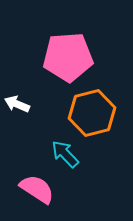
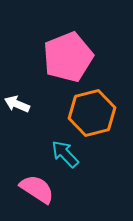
pink pentagon: rotated 18 degrees counterclockwise
